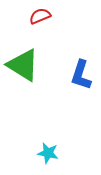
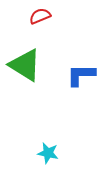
green triangle: moved 2 px right
blue L-shape: rotated 72 degrees clockwise
